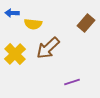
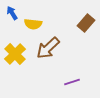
blue arrow: rotated 56 degrees clockwise
